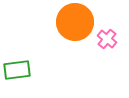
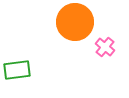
pink cross: moved 2 px left, 8 px down
